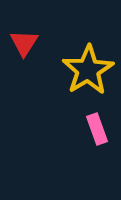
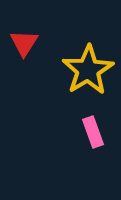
pink rectangle: moved 4 px left, 3 px down
